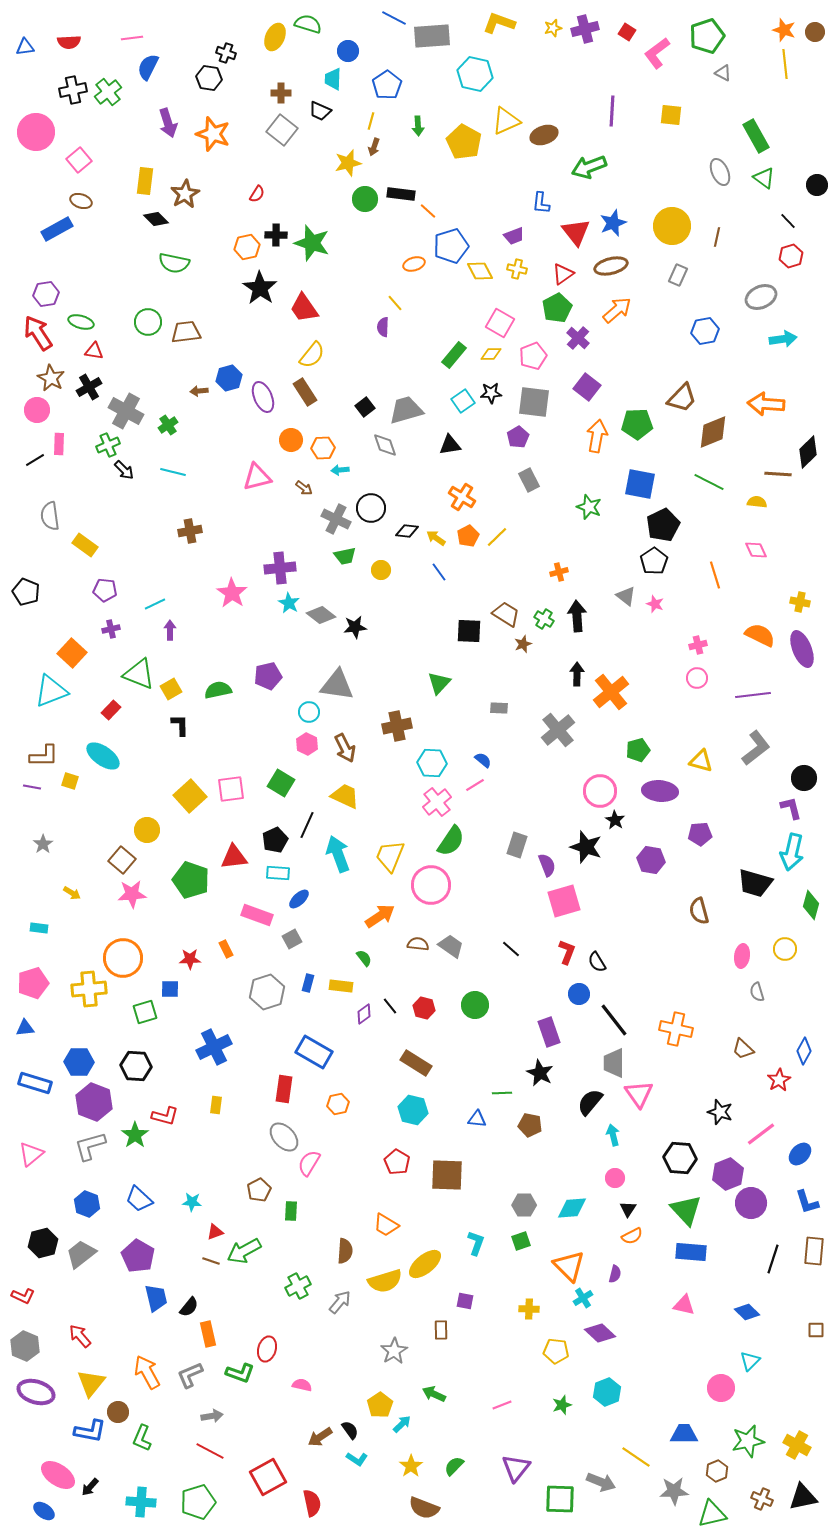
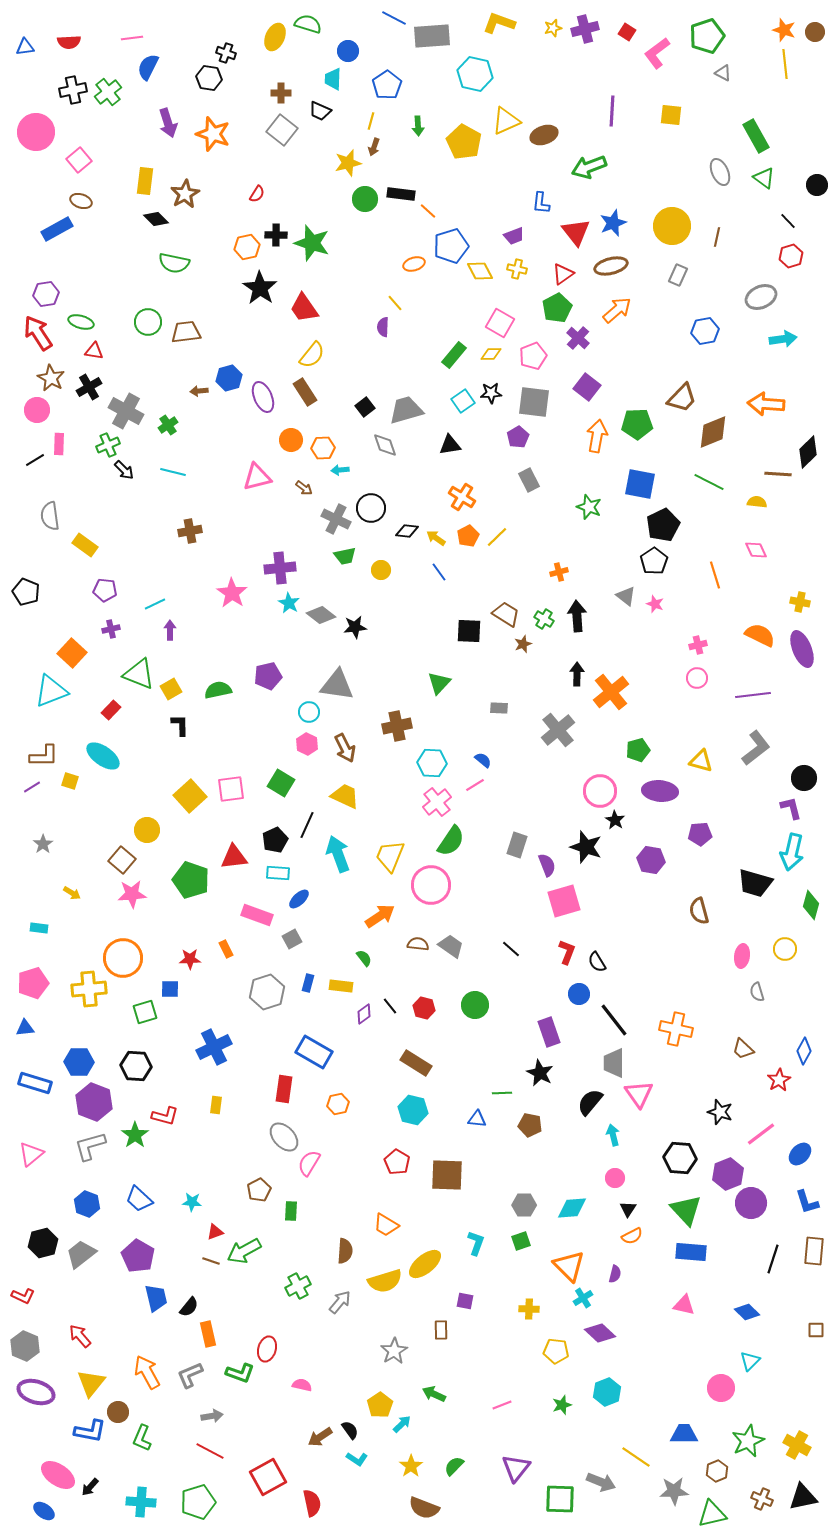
purple line at (32, 787): rotated 42 degrees counterclockwise
green star at (748, 1441): rotated 12 degrees counterclockwise
